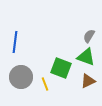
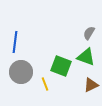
gray semicircle: moved 3 px up
green square: moved 2 px up
gray circle: moved 5 px up
brown triangle: moved 3 px right, 4 px down
